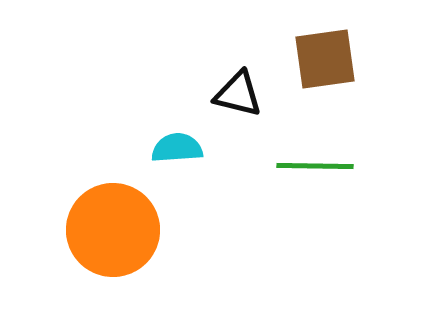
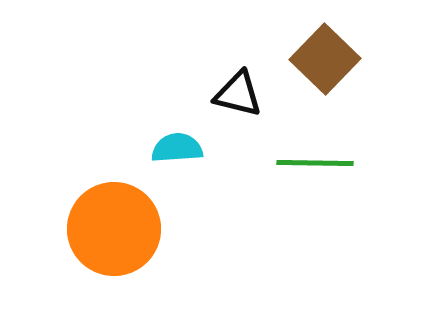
brown square: rotated 38 degrees counterclockwise
green line: moved 3 px up
orange circle: moved 1 px right, 1 px up
